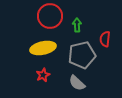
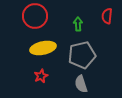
red circle: moved 15 px left
green arrow: moved 1 px right, 1 px up
red semicircle: moved 2 px right, 23 px up
red star: moved 2 px left, 1 px down
gray semicircle: moved 4 px right, 1 px down; rotated 30 degrees clockwise
